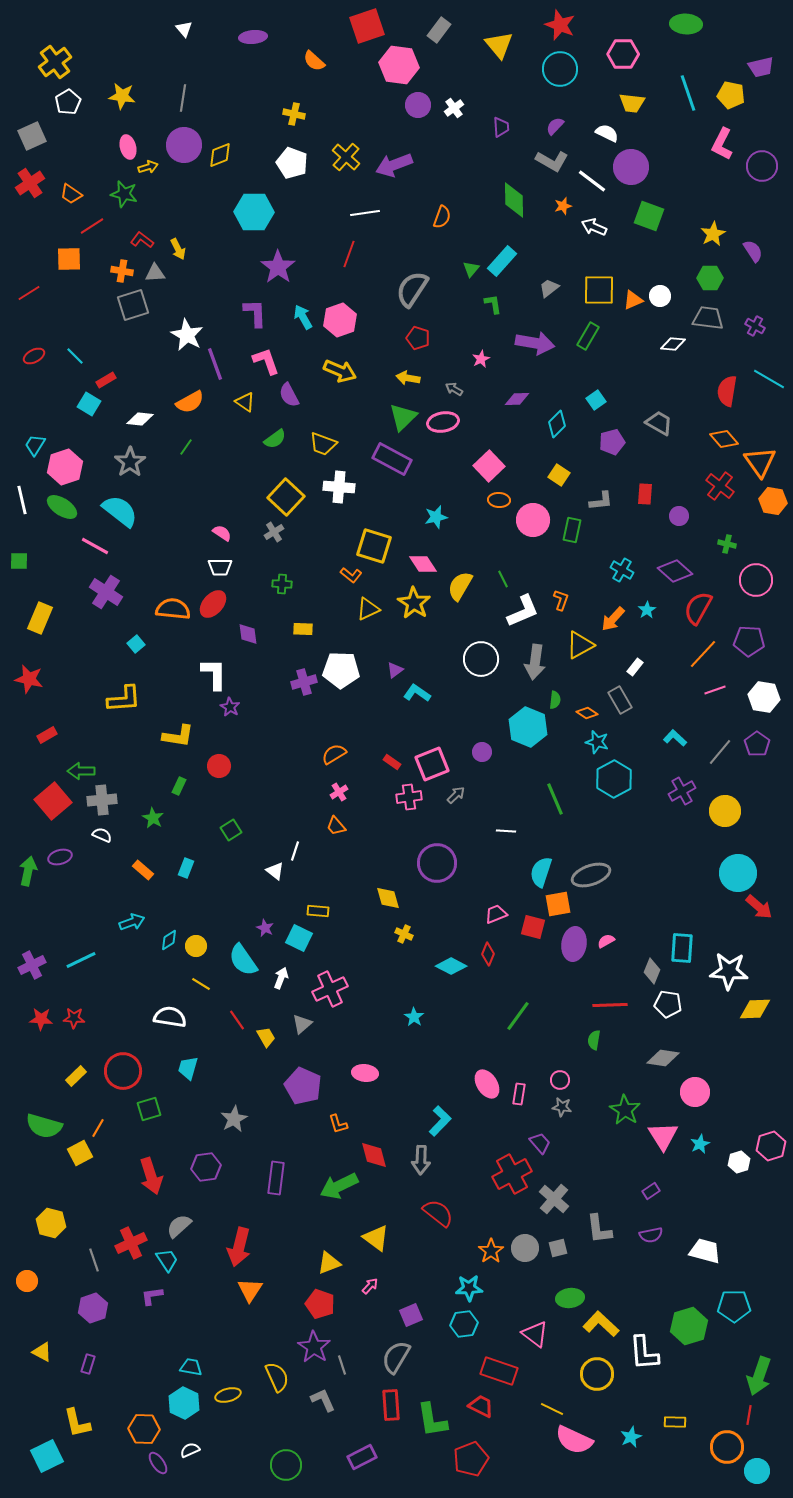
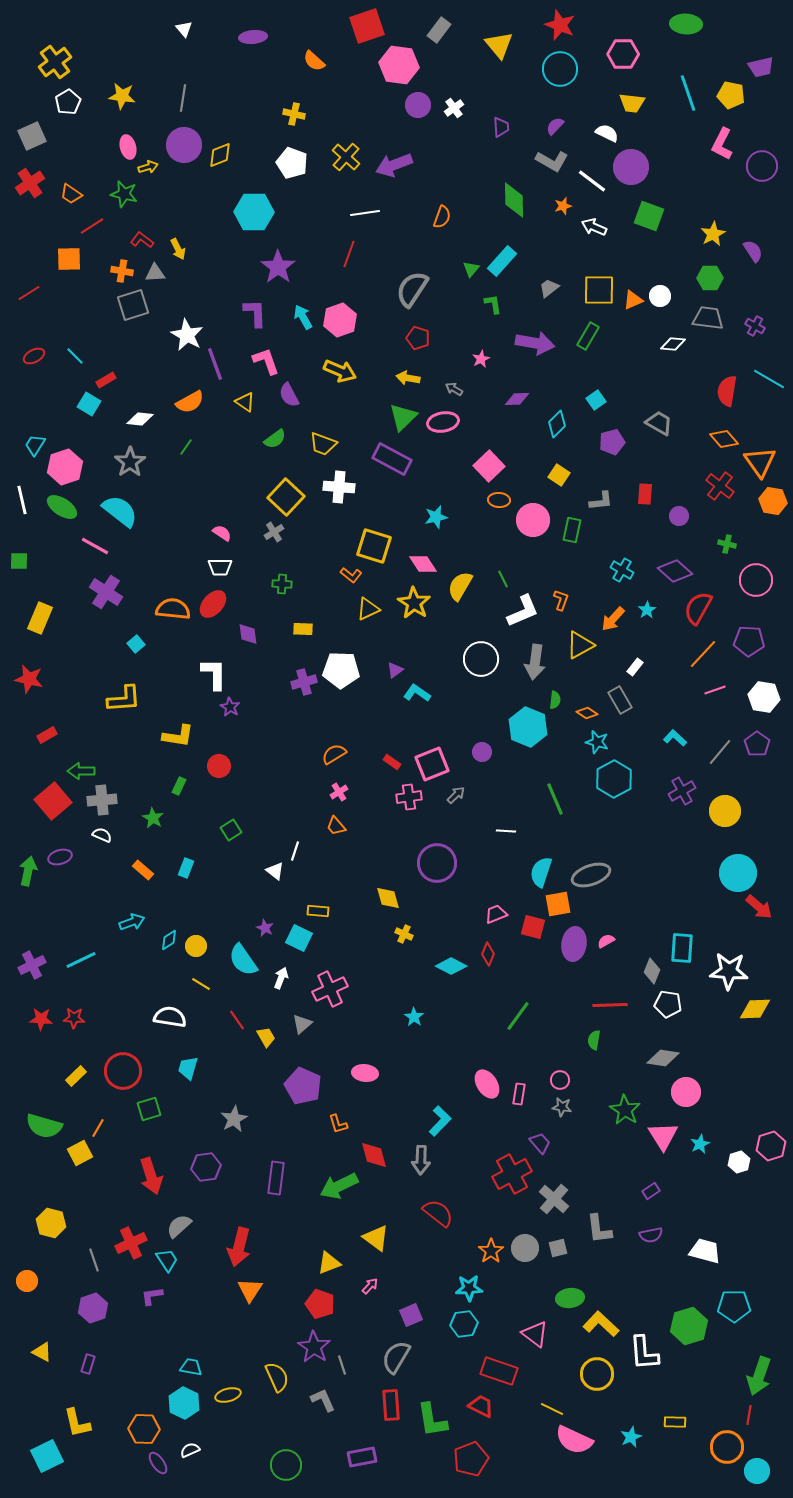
pink circle at (695, 1092): moved 9 px left
purple rectangle at (362, 1457): rotated 16 degrees clockwise
